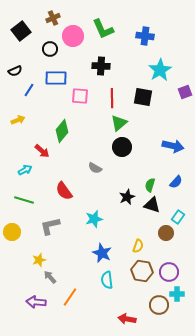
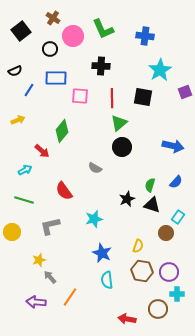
brown cross at (53, 18): rotated 32 degrees counterclockwise
black star at (127, 197): moved 2 px down
brown circle at (159, 305): moved 1 px left, 4 px down
